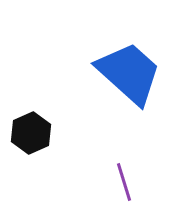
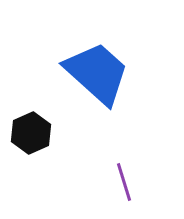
blue trapezoid: moved 32 px left
